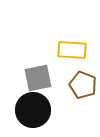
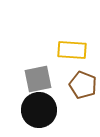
gray square: moved 1 px down
black circle: moved 6 px right
